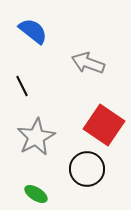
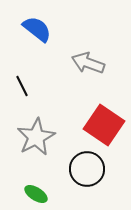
blue semicircle: moved 4 px right, 2 px up
